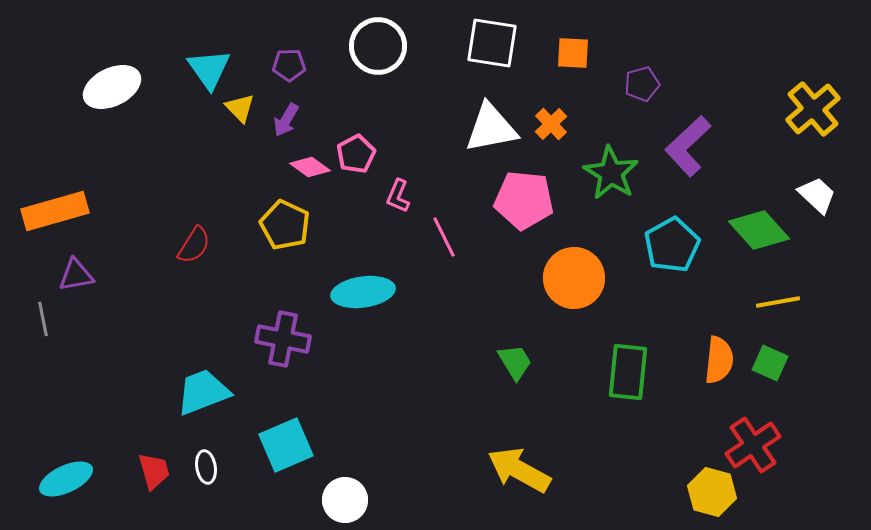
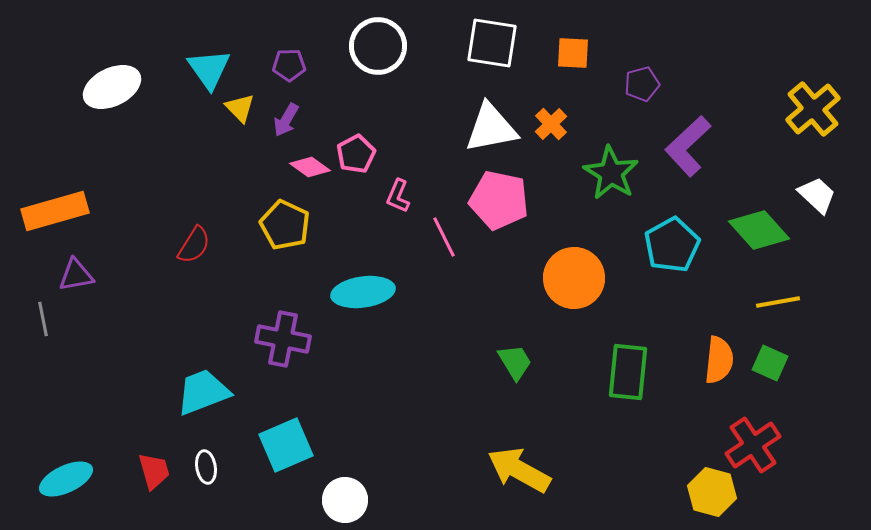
pink pentagon at (524, 200): moved 25 px left; rotated 6 degrees clockwise
